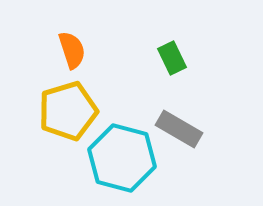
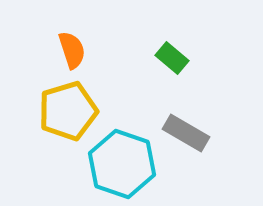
green rectangle: rotated 24 degrees counterclockwise
gray rectangle: moved 7 px right, 4 px down
cyan hexagon: moved 6 px down; rotated 4 degrees clockwise
